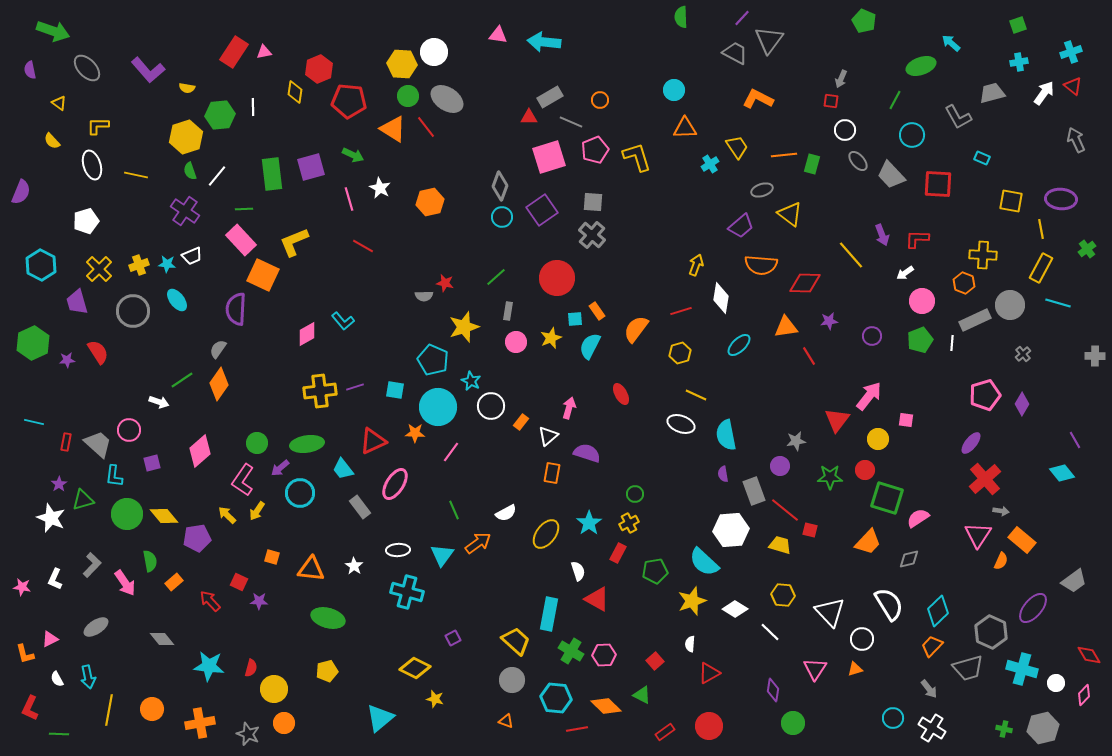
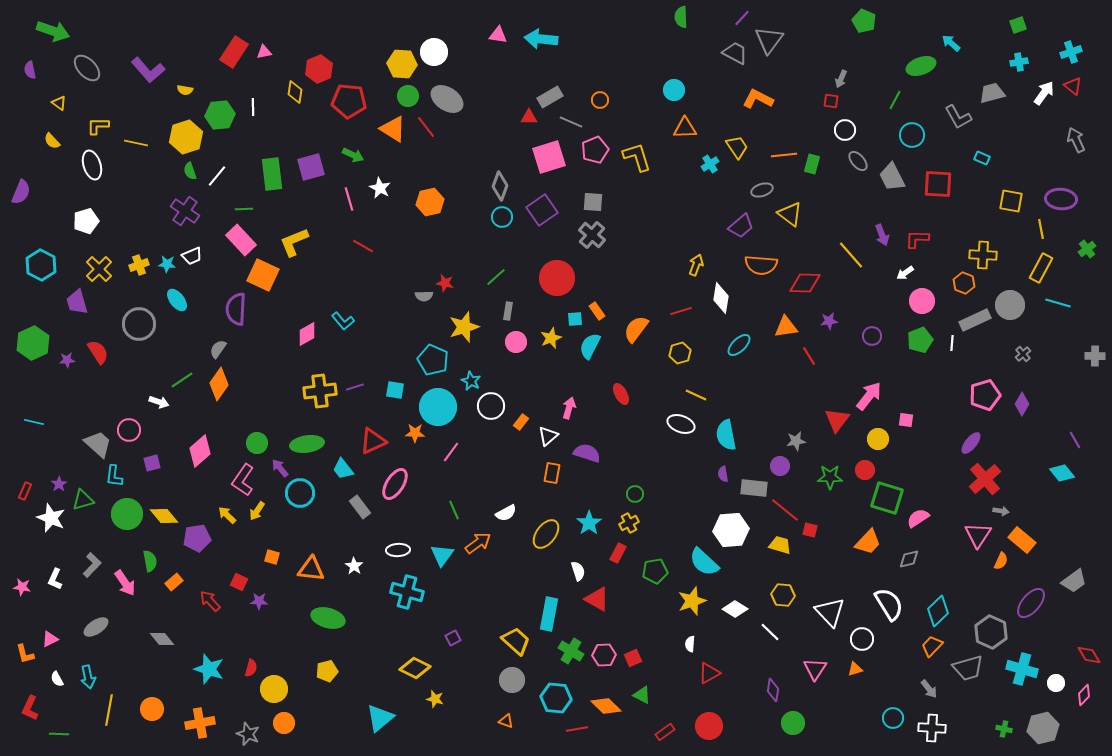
cyan arrow at (544, 42): moved 3 px left, 3 px up
yellow semicircle at (187, 88): moved 2 px left, 2 px down
yellow line at (136, 175): moved 32 px up
gray trapezoid at (891, 175): moved 1 px right, 2 px down; rotated 16 degrees clockwise
gray circle at (133, 311): moved 6 px right, 13 px down
red rectangle at (66, 442): moved 41 px left, 49 px down; rotated 12 degrees clockwise
purple arrow at (280, 468): rotated 90 degrees clockwise
gray rectangle at (754, 491): moved 3 px up; rotated 64 degrees counterclockwise
purple ellipse at (1033, 608): moved 2 px left, 5 px up
red square at (655, 661): moved 22 px left, 3 px up; rotated 18 degrees clockwise
cyan star at (209, 666): moved 3 px down; rotated 12 degrees clockwise
white cross at (932, 728): rotated 28 degrees counterclockwise
